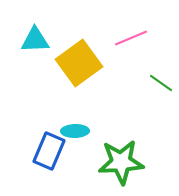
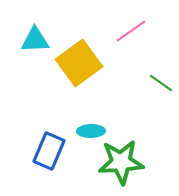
pink line: moved 7 px up; rotated 12 degrees counterclockwise
cyan ellipse: moved 16 px right
